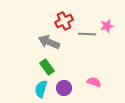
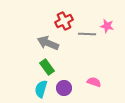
pink star: rotated 24 degrees clockwise
gray arrow: moved 1 px left, 1 px down
